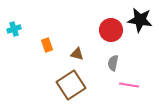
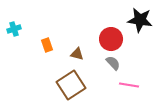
red circle: moved 9 px down
gray semicircle: rotated 126 degrees clockwise
